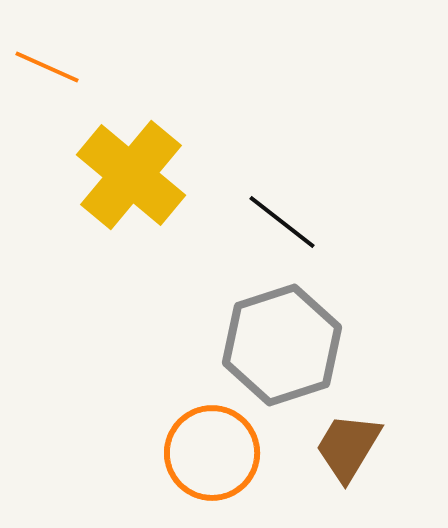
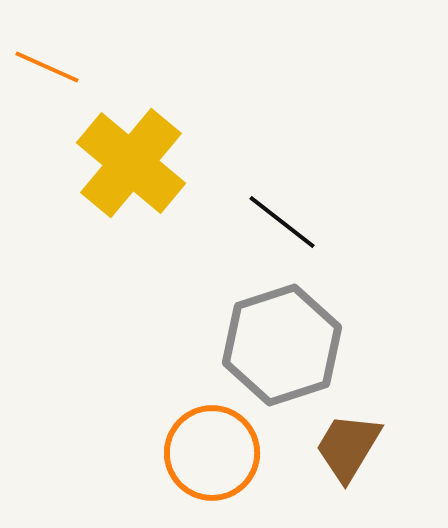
yellow cross: moved 12 px up
